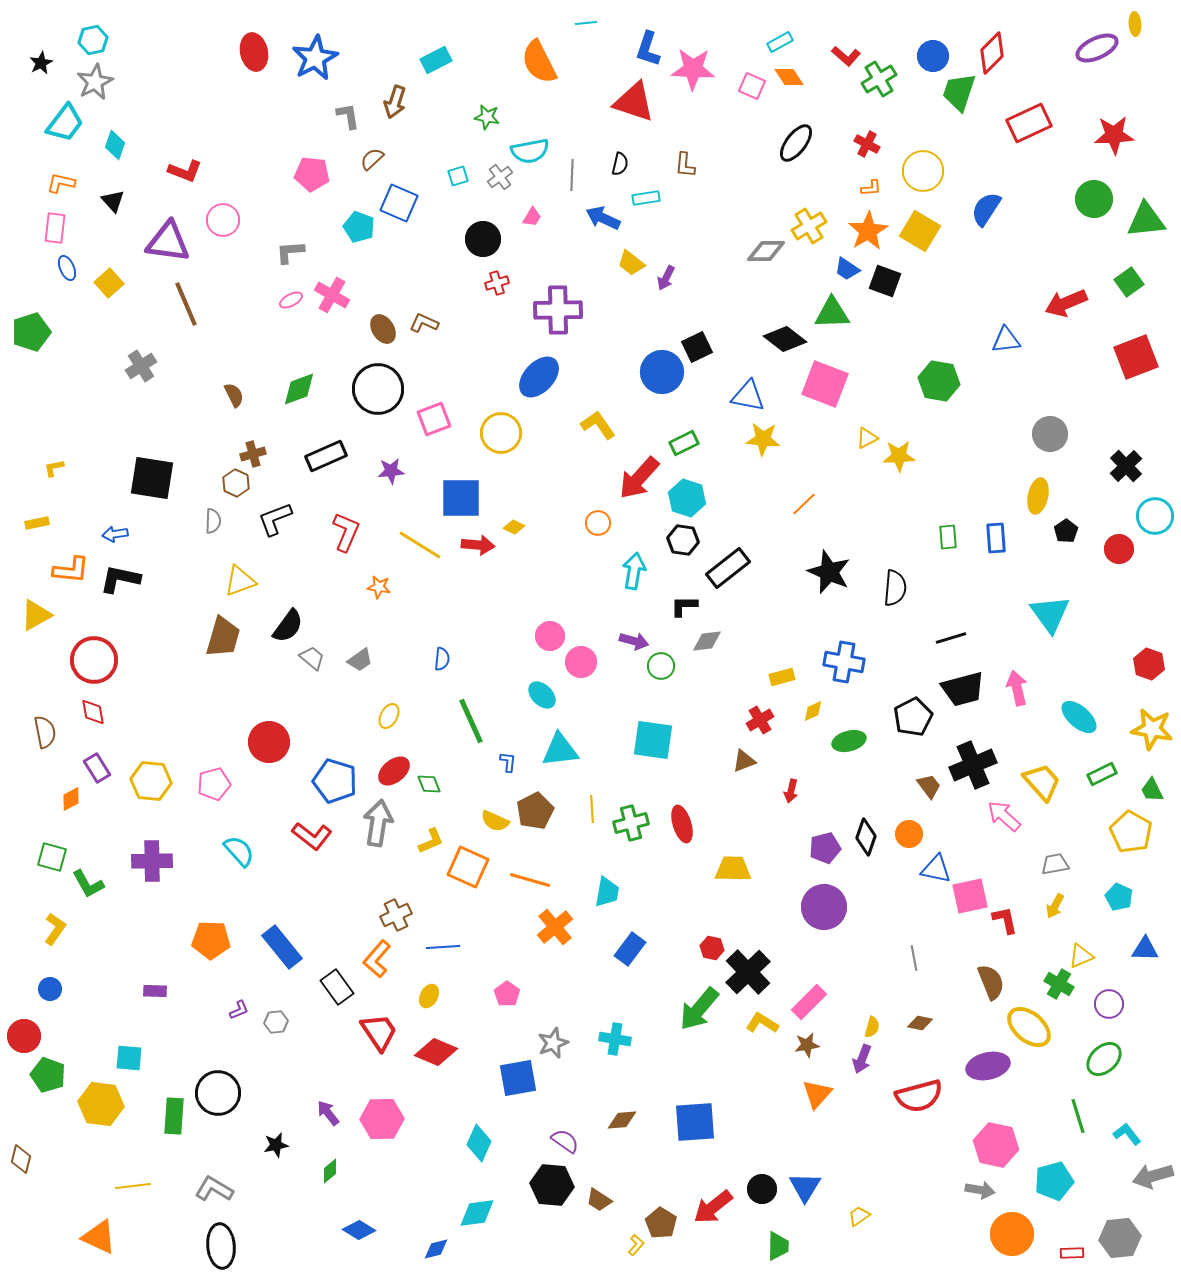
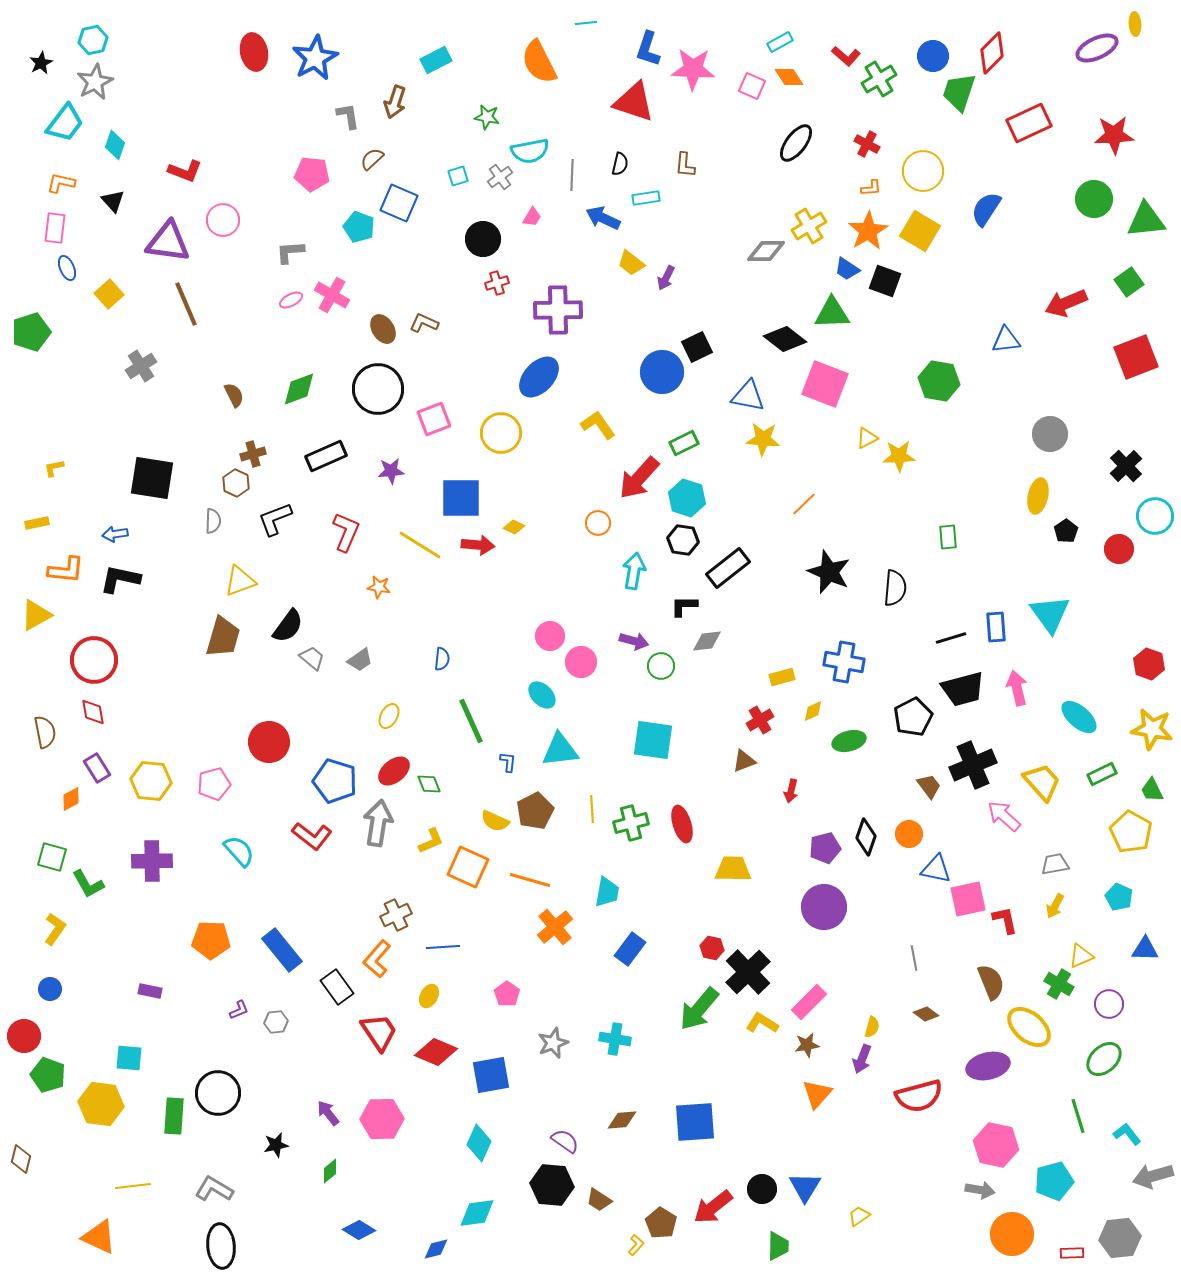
yellow square at (109, 283): moved 11 px down
blue rectangle at (996, 538): moved 89 px down
orange L-shape at (71, 570): moved 5 px left
pink square at (970, 896): moved 2 px left, 3 px down
blue rectangle at (282, 947): moved 3 px down
purple rectangle at (155, 991): moved 5 px left; rotated 10 degrees clockwise
brown diamond at (920, 1023): moved 6 px right, 9 px up; rotated 25 degrees clockwise
blue square at (518, 1078): moved 27 px left, 3 px up
